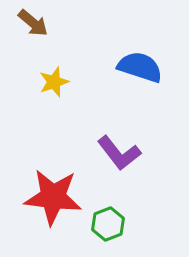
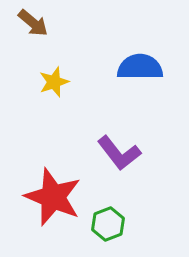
blue semicircle: rotated 18 degrees counterclockwise
red star: rotated 16 degrees clockwise
